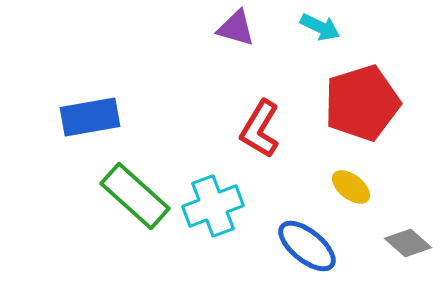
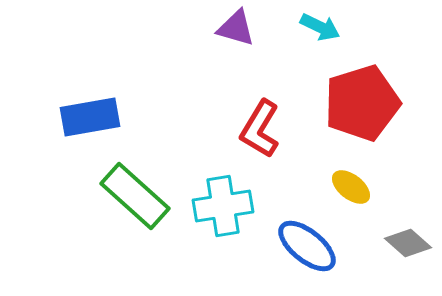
cyan cross: moved 10 px right; rotated 12 degrees clockwise
